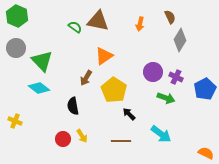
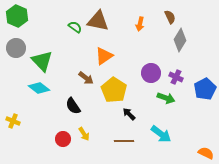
purple circle: moved 2 px left, 1 px down
brown arrow: rotated 84 degrees counterclockwise
black semicircle: rotated 24 degrees counterclockwise
yellow cross: moved 2 px left
yellow arrow: moved 2 px right, 2 px up
brown line: moved 3 px right
